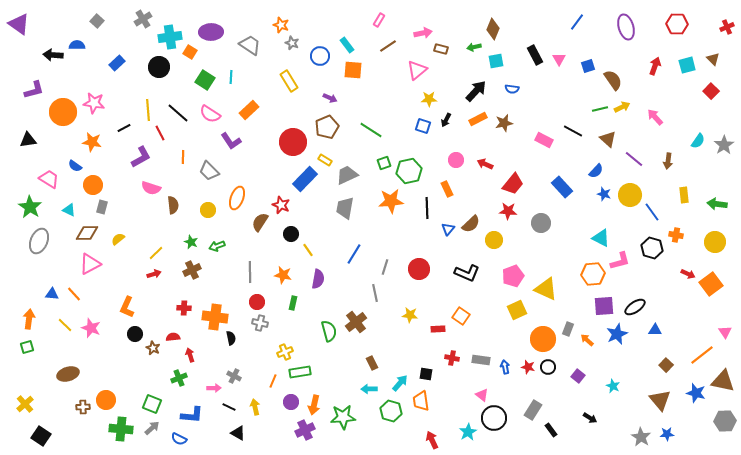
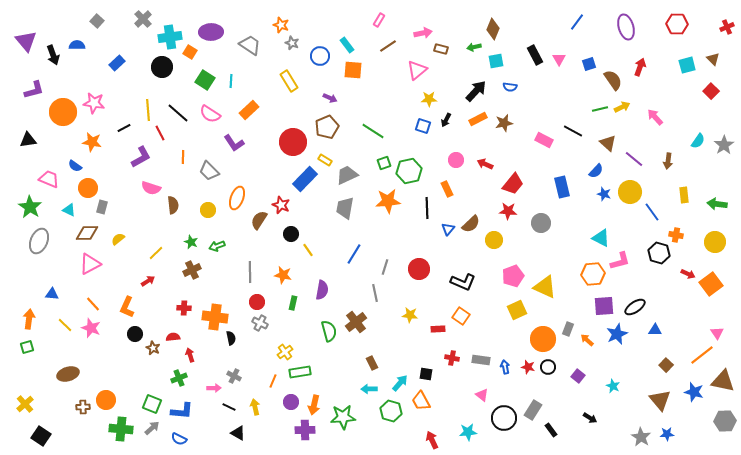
gray cross at (143, 19): rotated 12 degrees counterclockwise
purple triangle at (19, 24): moved 7 px right, 17 px down; rotated 15 degrees clockwise
black arrow at (53, 55): rotated 114 degrees counterclockwise
blue square at (588, 66): moved 1 px right, 2 px up
red arrow at (655, 66): moved 15 px left, 1 px down
black circle at (159, 67): moved 3 px right
cyan line at (231, 77): moved 4 px down
blue semicircle at (512, 89): moved 2 px left, 2 px up
green line at (371, 130): moved 2 px right, 1 px down
brown triangle at (608, 139): moved 4 px down
purple L-shape at (231, 141): moved 3 px right, 2 px down
pink trapezoid at (49, 179): rotated 10 degrees counterclockwise
orange circle at (93, 185): moved 5 px left, 3 px down
blue rectangle at (562, 187): rotated 30 degrees clockwise
yellow circle at (630, 195): moved 3 px up
orange star at (391, 201): moved 3 px left
brown semicircle at (260, 222): moved 1 px left, 2 px up
black hexagon at (652, 248): moved 7 px right, 5 px down
black L-shape at (467, 273): moved 4 px left, 9 px down
red arrow at (154, 274): moved 6 px left, 7 px down; rotated 16 degrees counterclockwise
purple semicircle at (318, 279): moved 4 px right, 11 px down
yellow triangle at (546, 289): moved 1 px left, 2 px up
orange line at (74, 294): moved 19 px right, 10 px down
gray cross at (260, 323): rotated 14 degrees clockwise
pink triangle at (725, 332): moved 8 px left, 1 px down
yellow cross at (285, 352): rotated 14 degrees counterclockwise
blue star at (696, 393): moved 2 px left, 1 px up
orange trapezoid at (421, 401): rotated 20 degrees counterclockwise
blue L-shape at (192, 415): moved 10 px left, 4 px up
black circle at (494, 418): moved 10 px right
purple cross at (305, 430): rotated 24 degrees clockwise
cyan star at (468, 432): rotated 24 degrees clockwise
